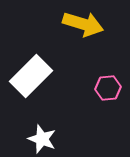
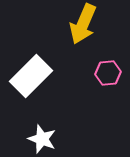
yellow arrow: rotated 96 degrees clockwise
pink hexagon: moved 15 px up
